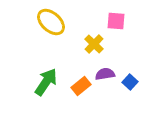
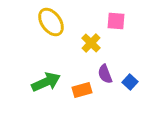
yellow ellipse: rotated 12 degrees clockwise
yellow cross: moved 3 px left, 1 px up
purple semicircle: rotated 102 degrees counterclockwise
green arrow: rotated 32 degrees clockwise
orange rectangle: moved 1 px right, 4 px down; rotated 24 degrees clockwise
